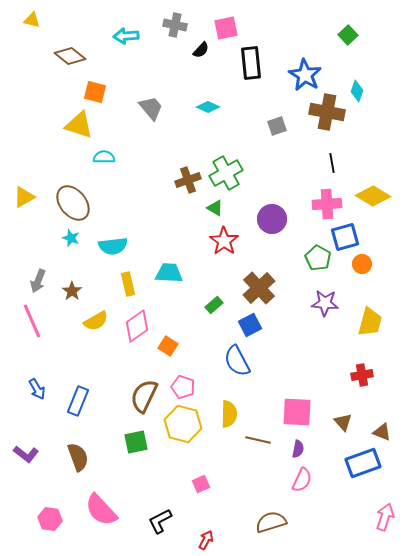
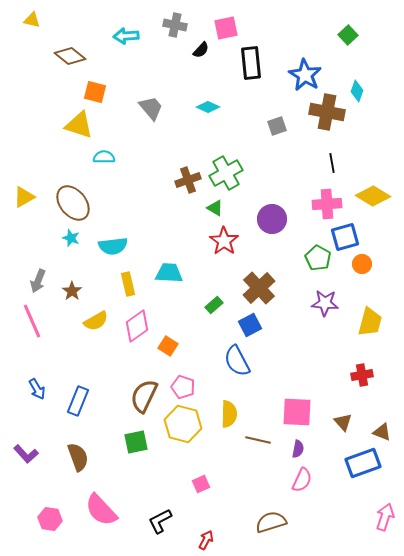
purple L-shape at (26, 454): rotated 10 degrees clockwise
